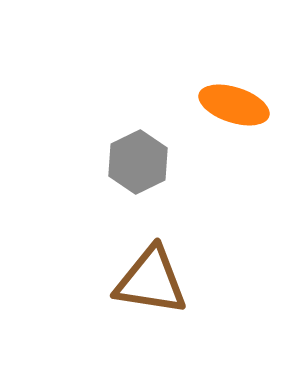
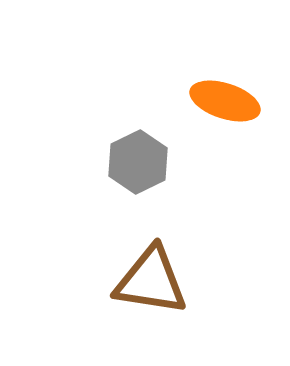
orange ellipse: moved 9 px left, 4 px up
